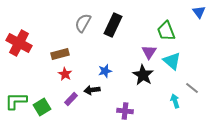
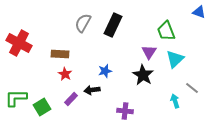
blue triangle: rotated 32 degrees counterclockwise
brown rectangle: rotated 18 degrees clockwise
cyan triangle: moved 3 px right, 2 px up; rotated 36 degrees clockwise
green L-shape: moved 3 px up
